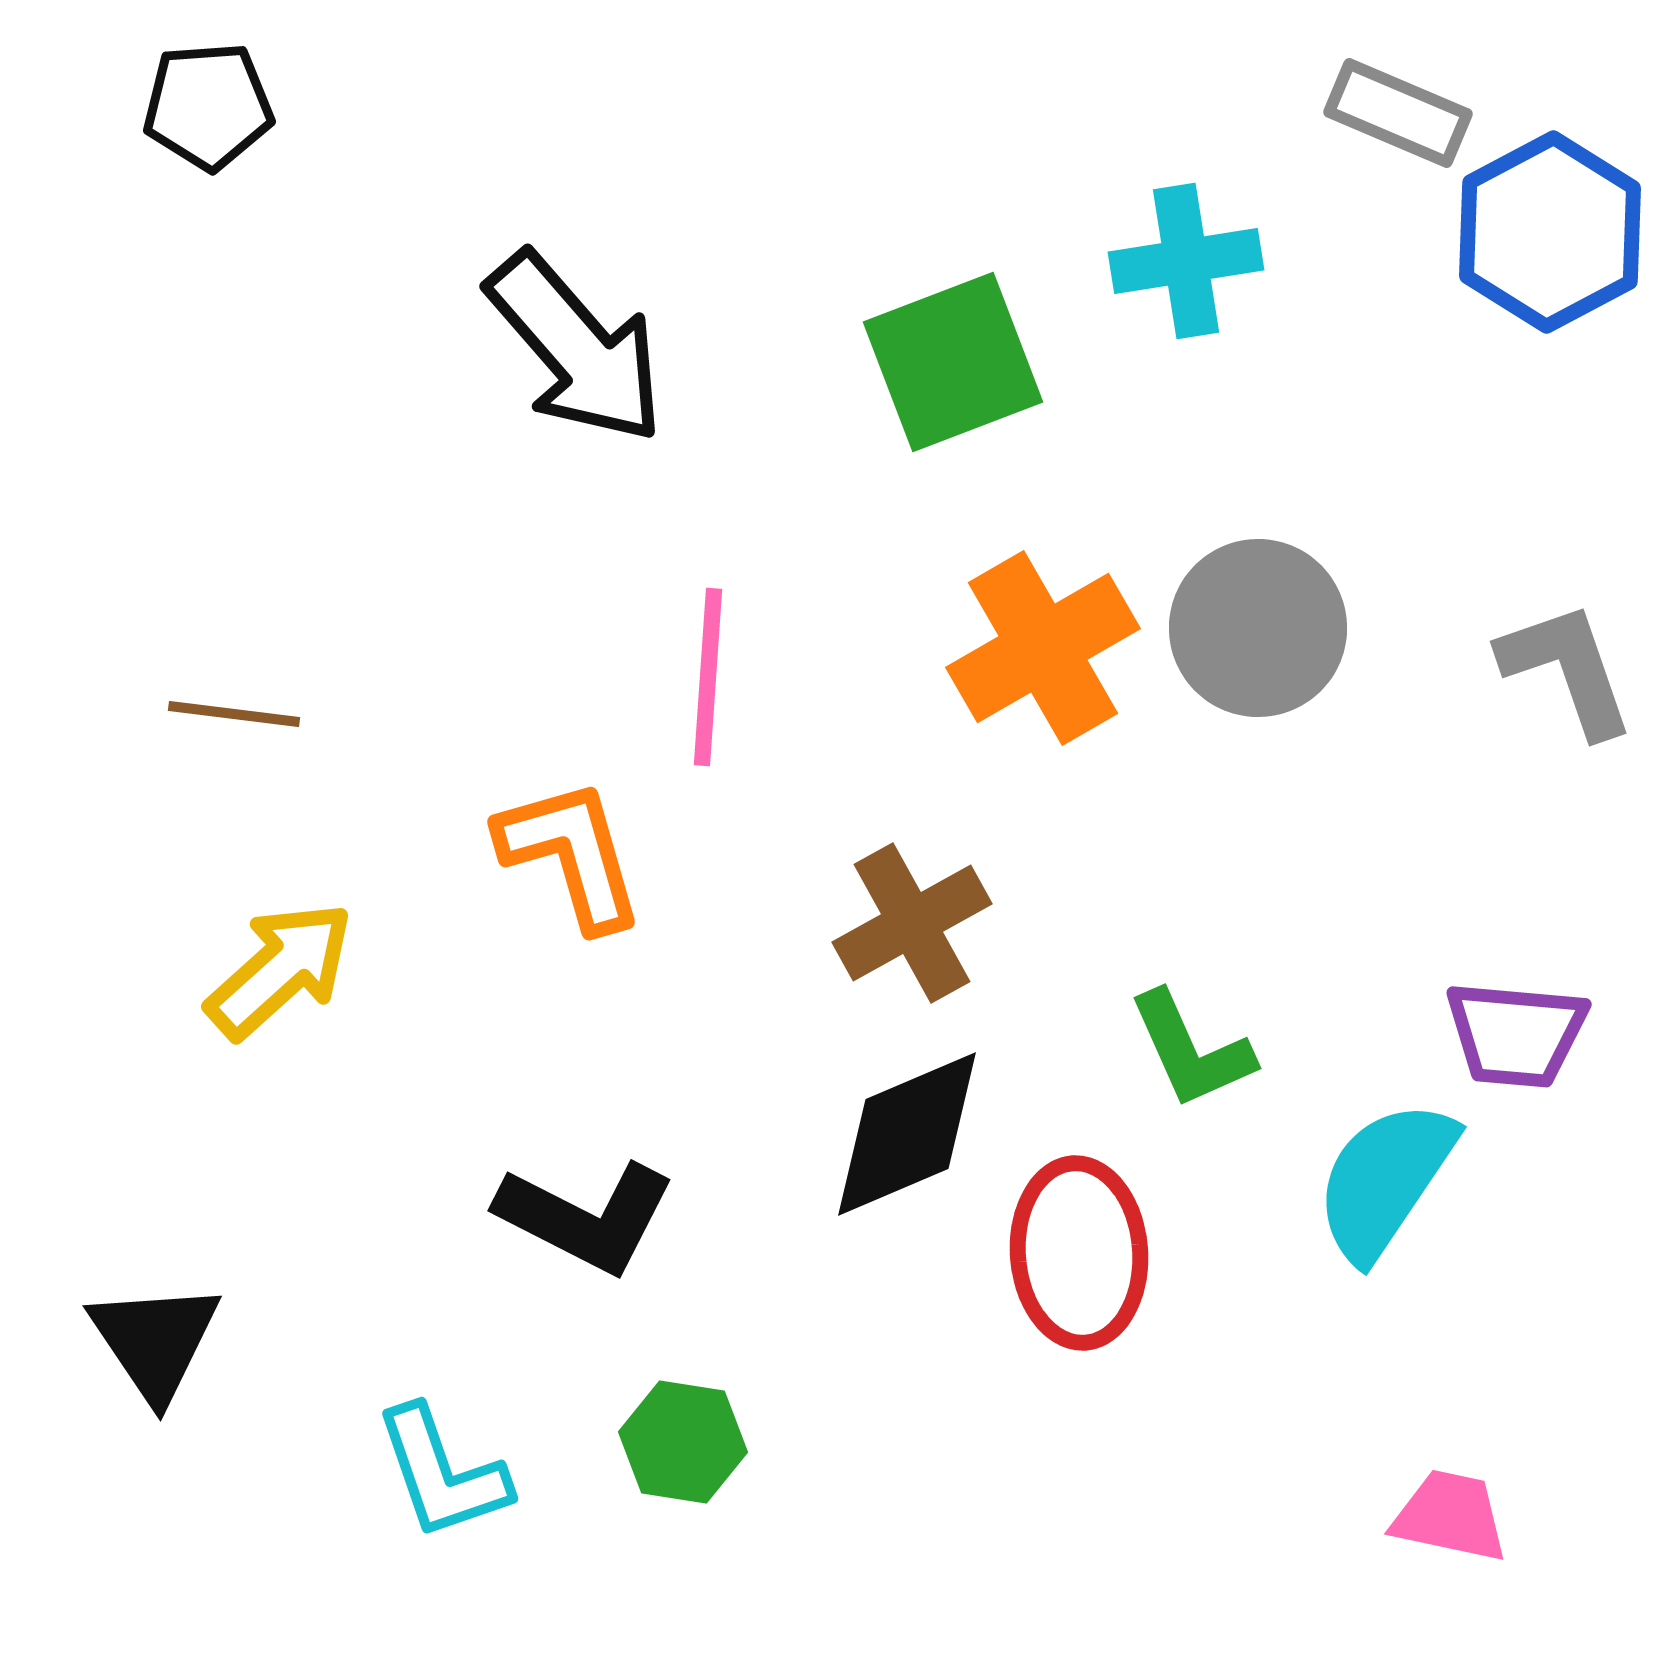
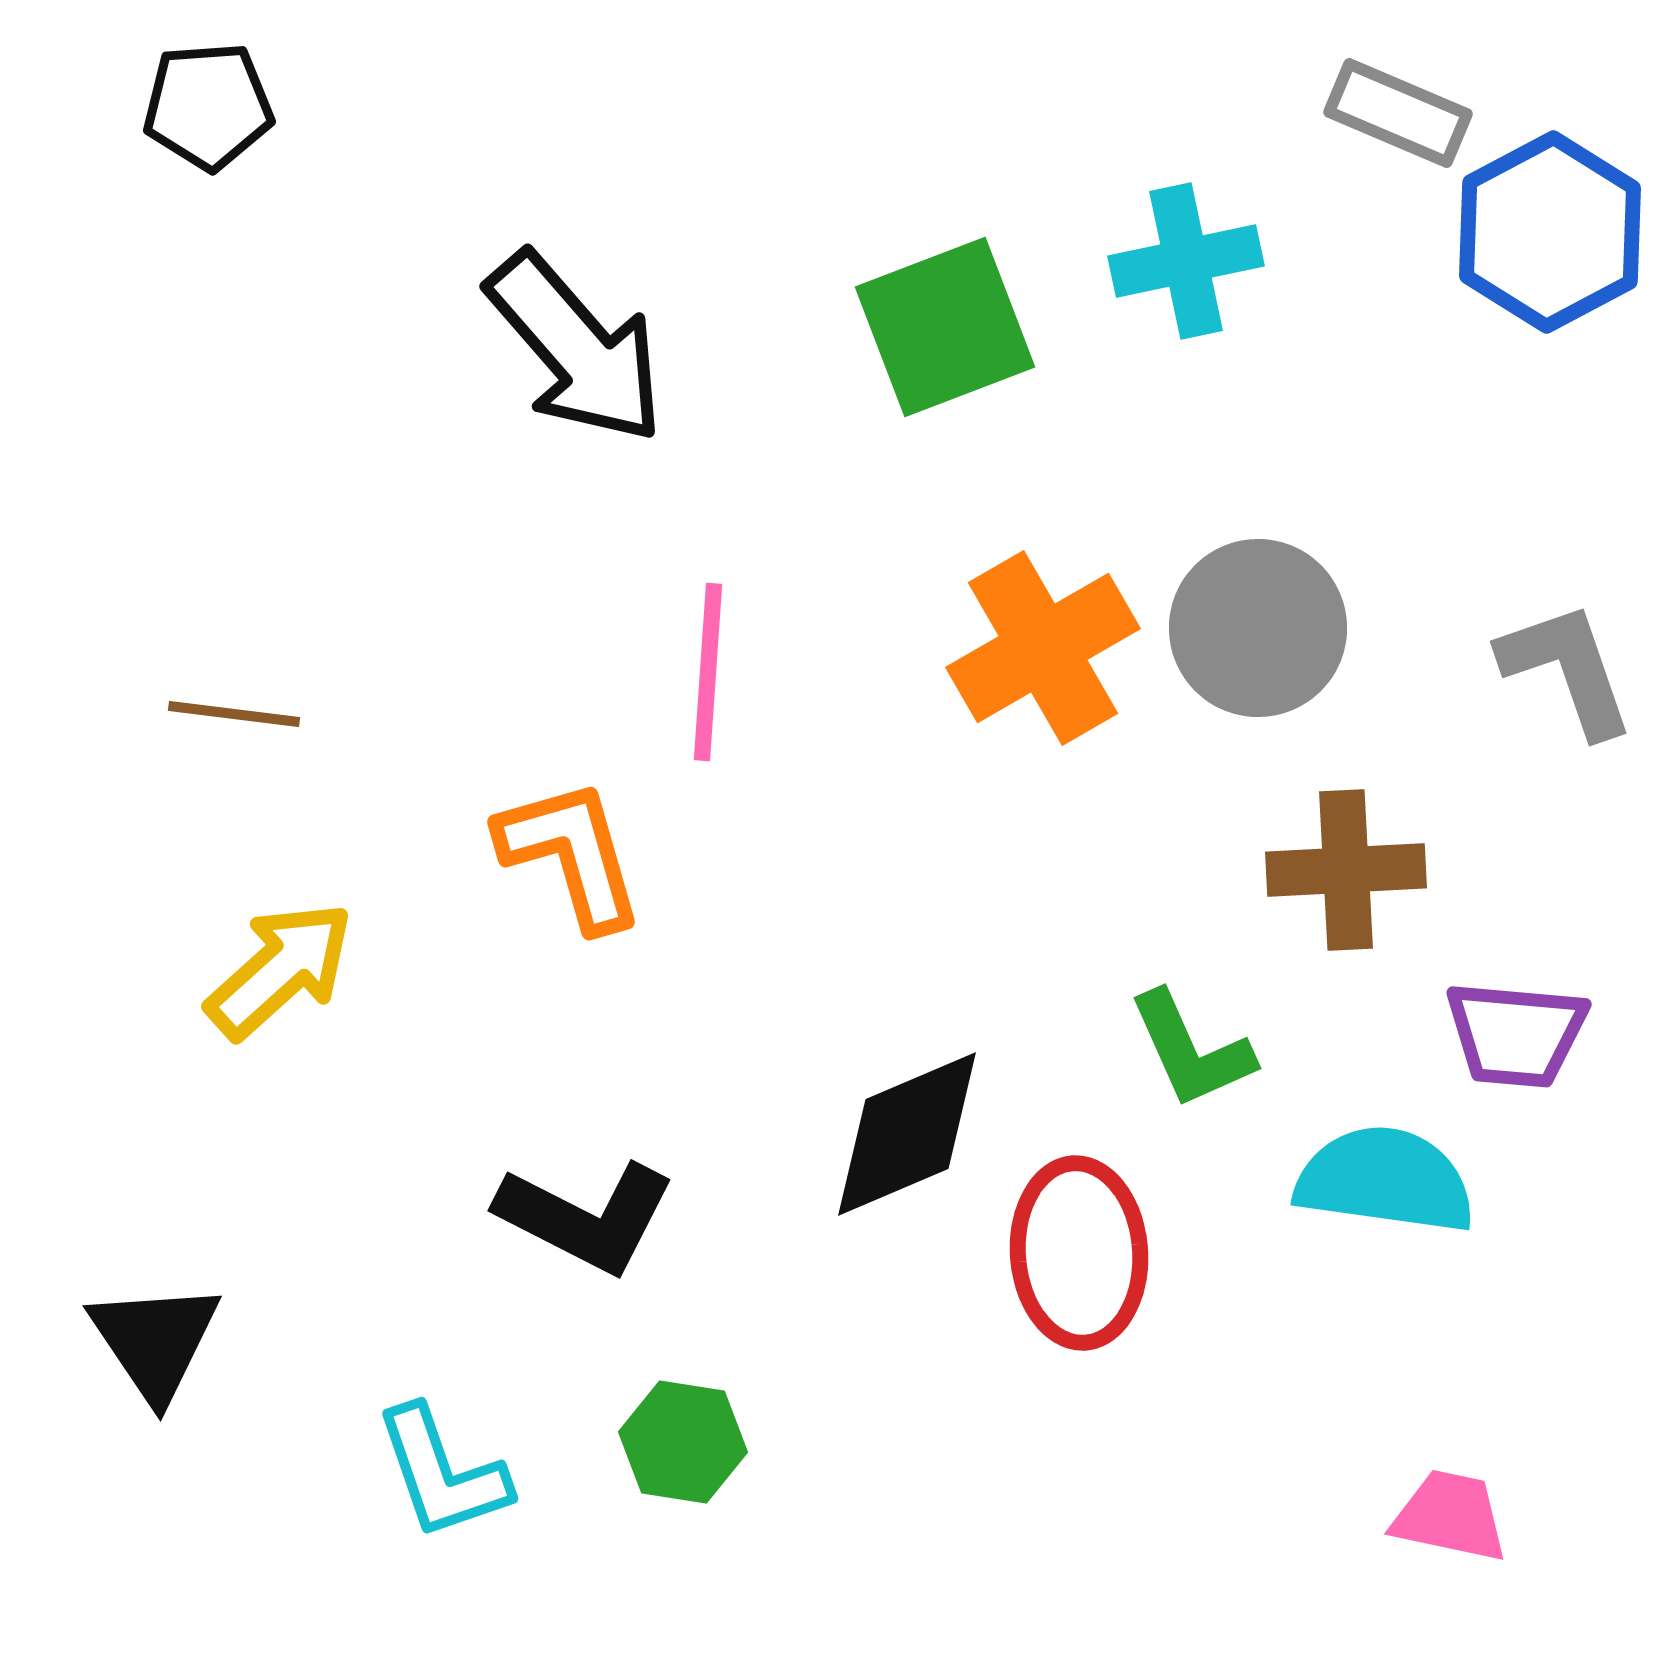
cyan cross: rotated 3 degrees counterclockwise
green square: moved 8 px left, 35 px up
pink line: moved 5 px up
brown cross: moved 434 px right, 53 px up; rotated 26 degrees clockwise
cyan semicircle: rotated 64 degrees clockwise
